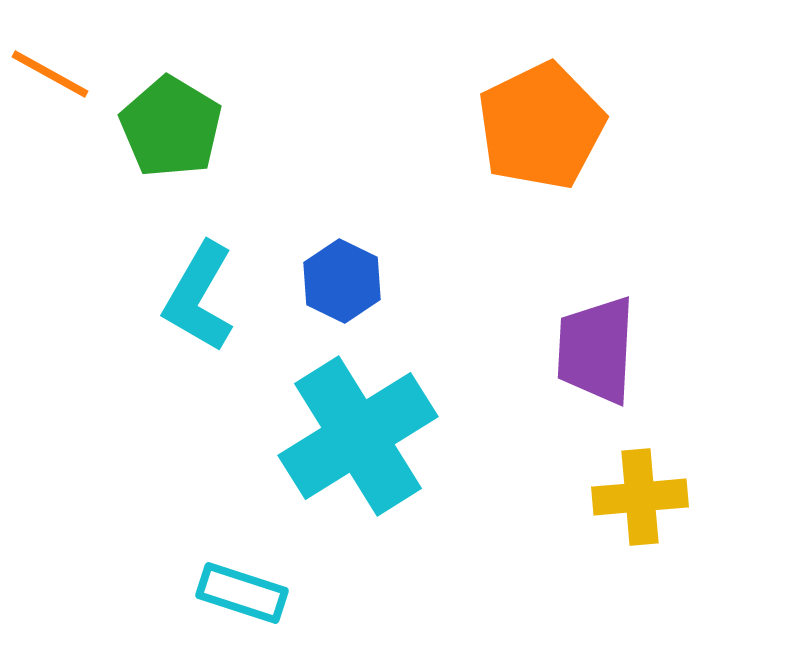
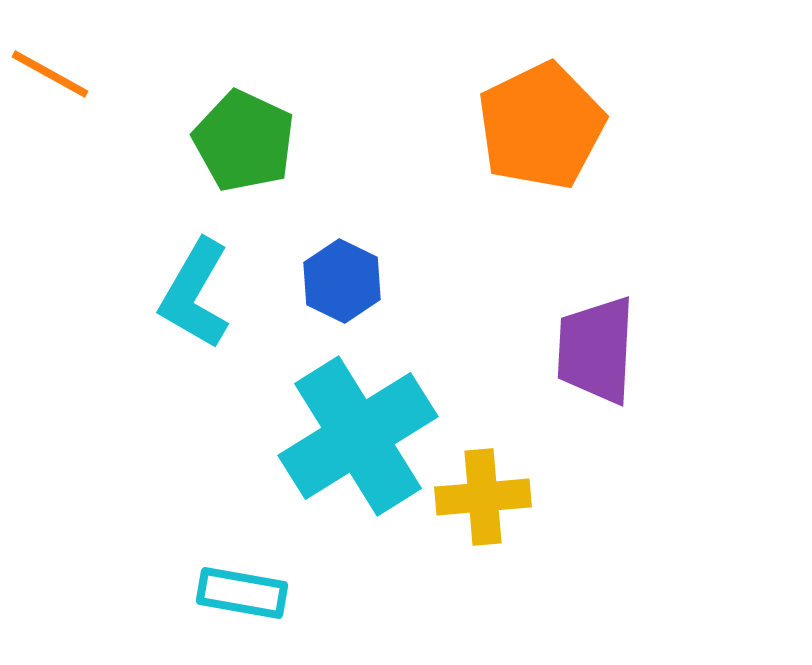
green pentagon: moved 73 px right, 14 px down; rotated 6 degrees counterclockwise
cyan L-shape: moved 4 px left, 3 px up
yellow cross: moved 157 px left
cyan rectangle: rotated 8 degrees counterclockwise
